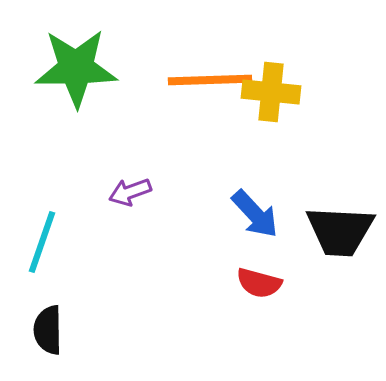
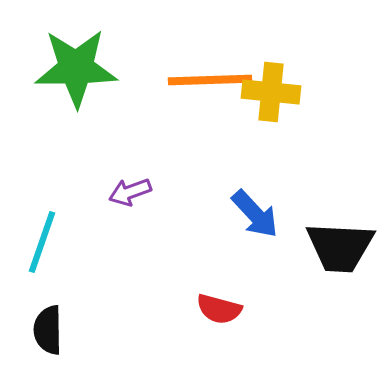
black trapezoid: moved 16 px down
red semicircle: moved 40 px left, 26 px down
